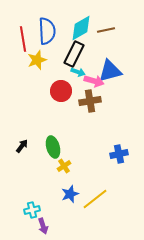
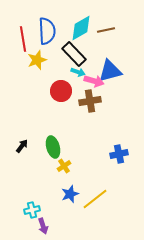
black rectangle: rotated 70 degrees counterclockwise
